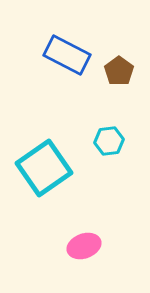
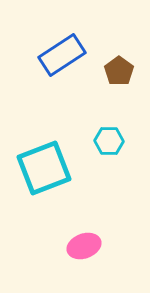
blue rectangle: moved 5 px left; rotated 60 degrees counterclockwise
cyan hexagon: rotated 8 degrees clockwise
cyan square: rotated 14 degrees clockwise
